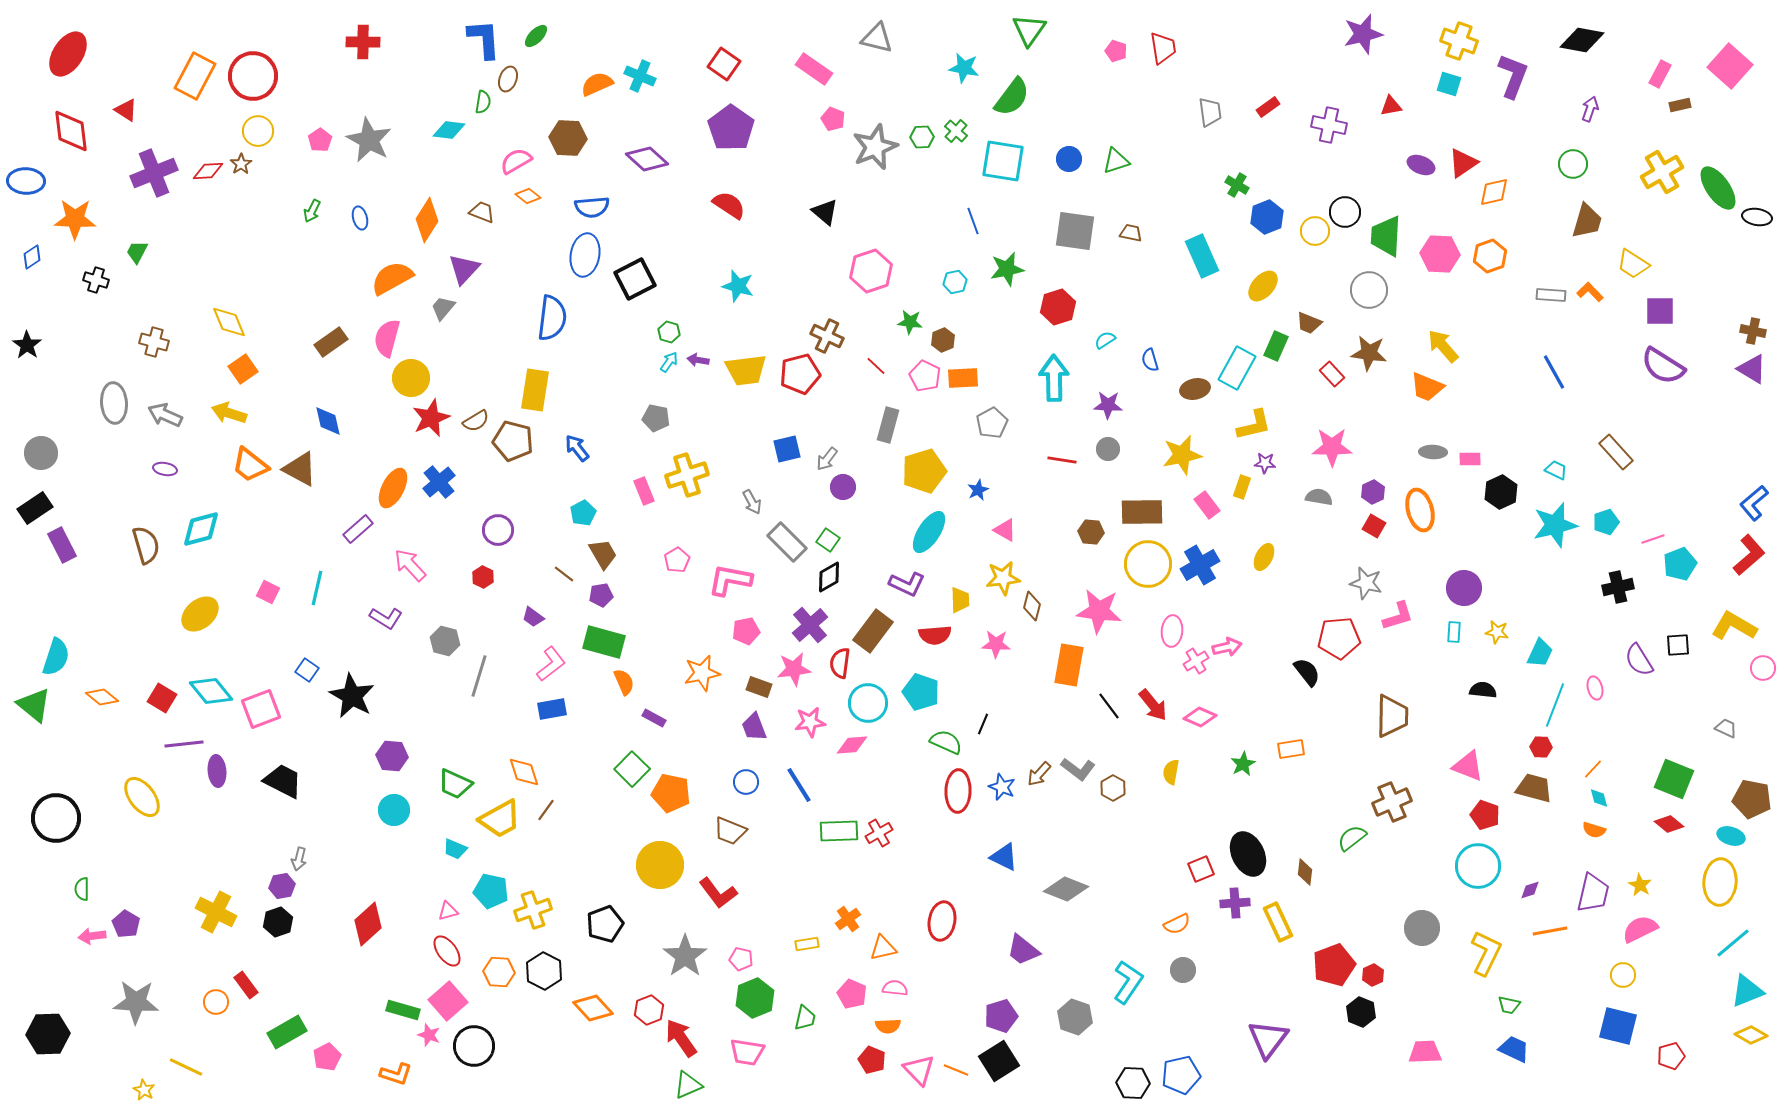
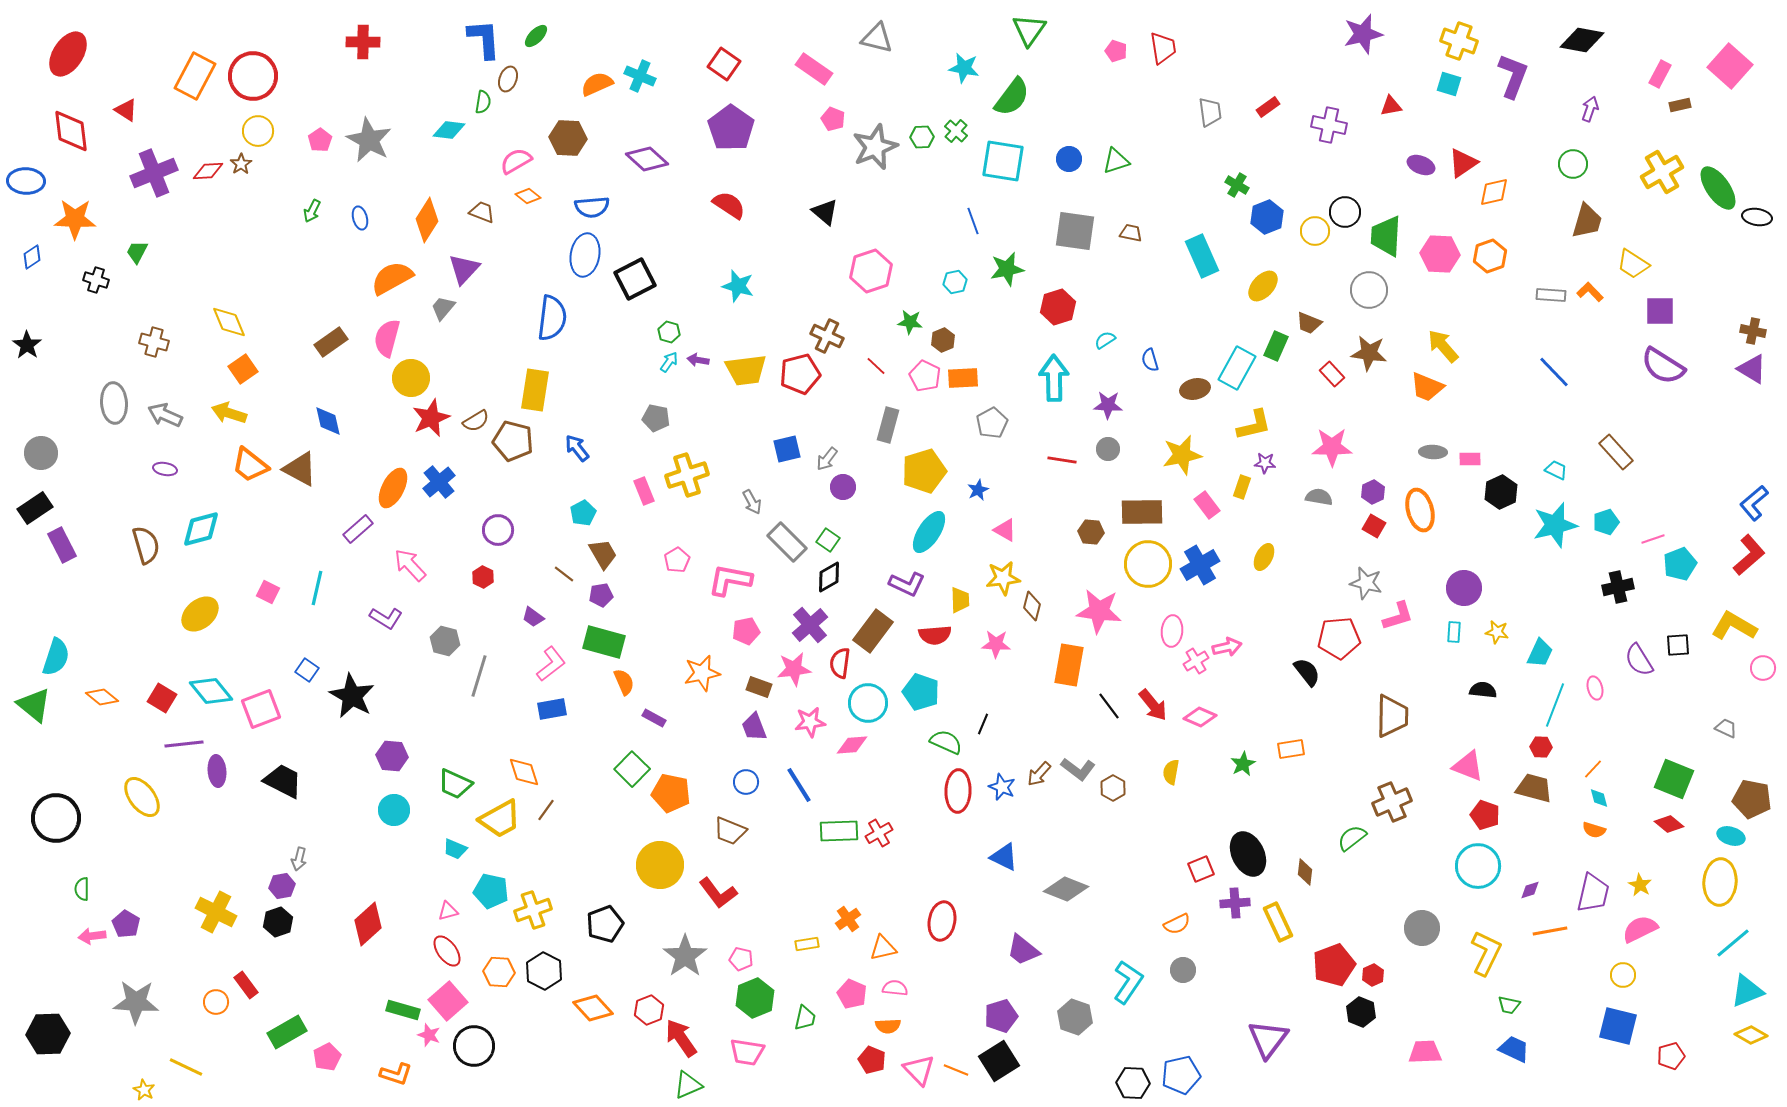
blue line at (1554, 372): rotated 15 degrees counterclockwise
